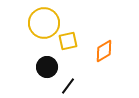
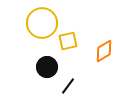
yellow circle: moved 2 px left
